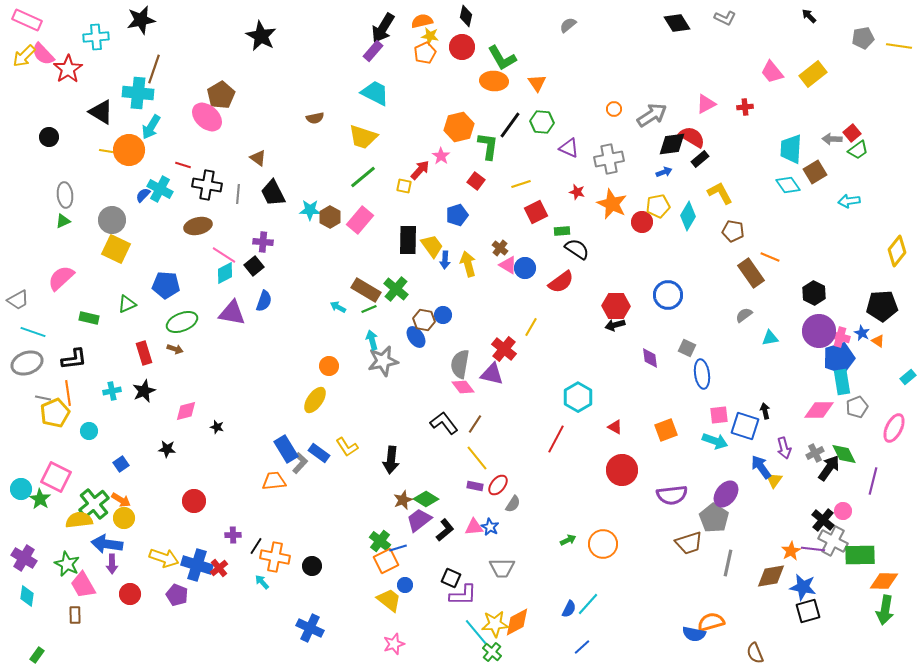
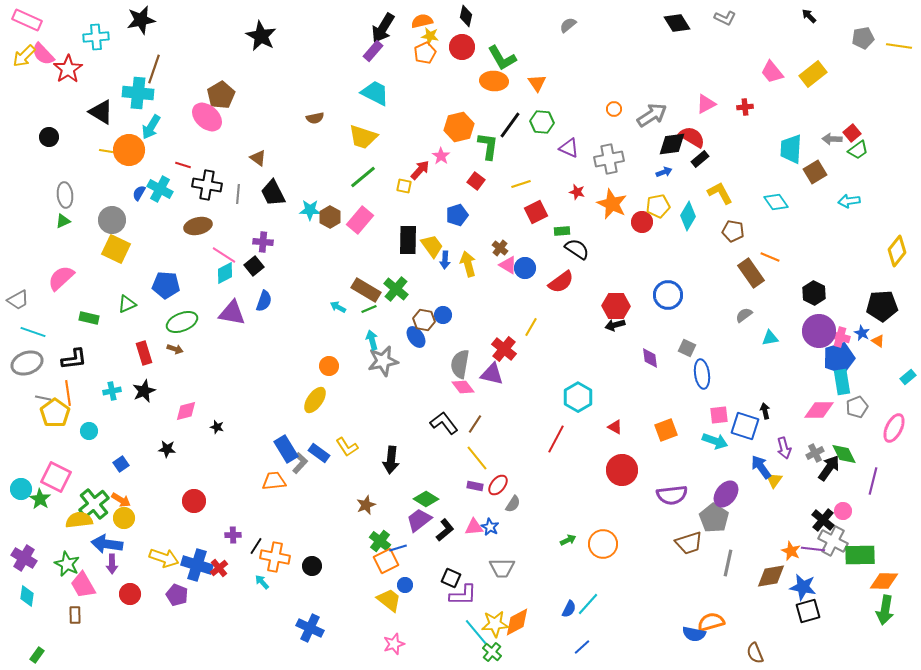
cyan diamond at (788, 185): moved 12 px left, 17 px down
blue semicircle at (143, 195): moved 4 px left, 2 px up; rotated 14 degrees counterclockwise
yellow pentagon at (55, 413): rotated 12 degrees counterclockwise
brown star at (403, 500): moved 37 px left, 5 px down
orange star at (791, 551): rotated 18 degrees counterclockwise
